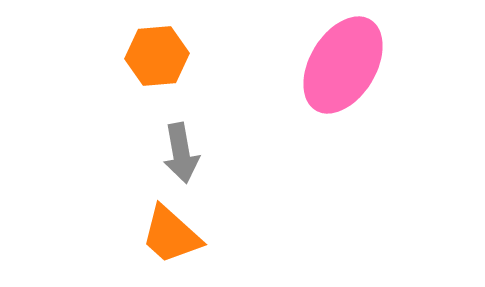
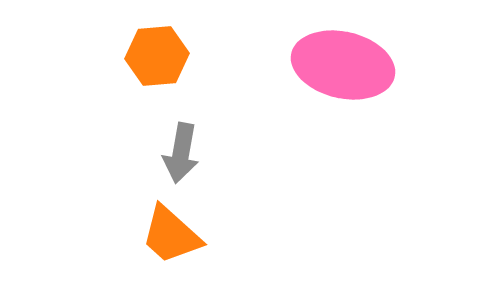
pink ellipse: rotated 72 degrees clockwise
gray arrow: rotated 20 degrees clockwise
